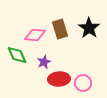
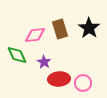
pink diamond: rotated 10 degrees counterclockwise
purple star: rotated 16 degrees counterclockwise
